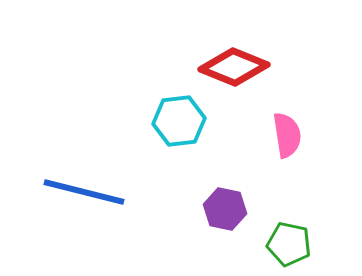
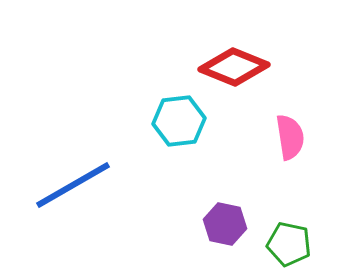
pink semicircle: moved 3 px right, 2 px down
blue line: moved 11 px left, 7 px up; rotated 44 degrees counterclockwise
purple hexagon: moved 15 px down
